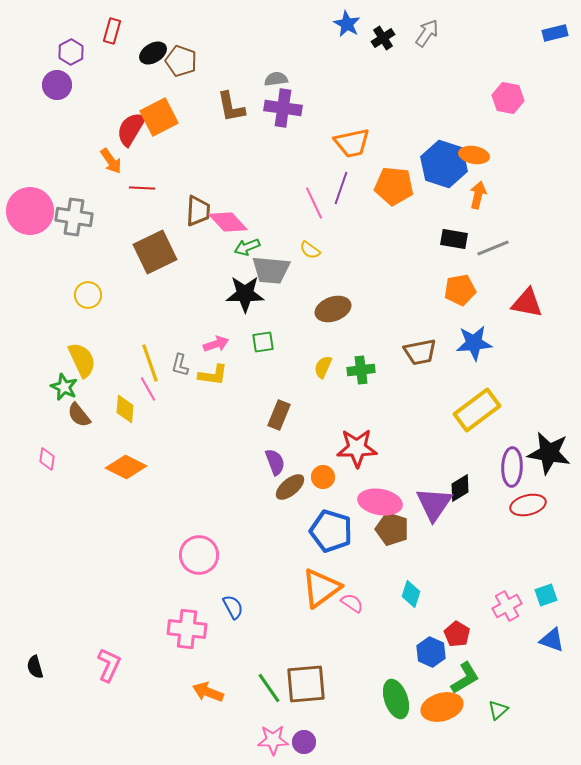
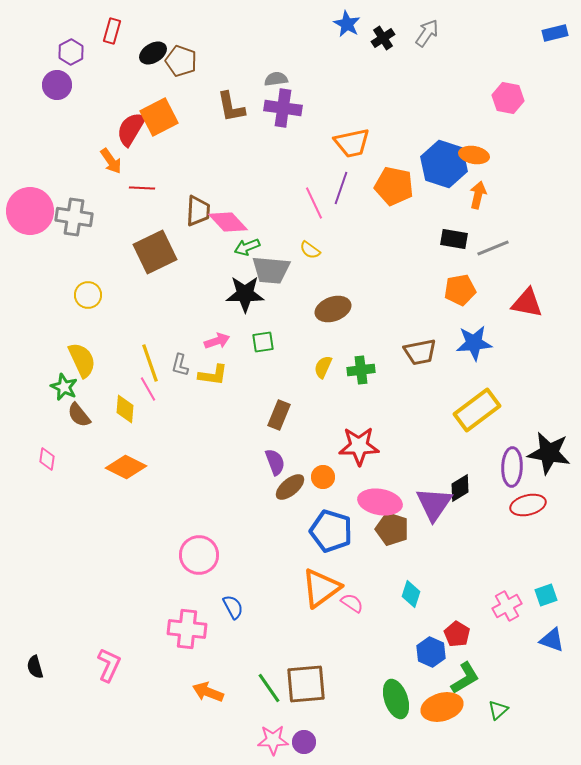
orange pentagon at (394, 186): rotated 6 degrees clockwise
pink arrow at (216, 344): moved 1 px right, 3 px up
red star at (357, 448): moved 2 px right, 2 px up
